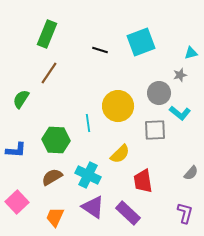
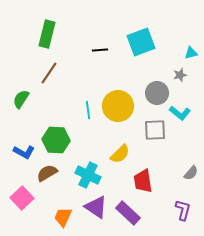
green rectangle: rotated 8 degrees counterclockwise
black line: rotated 21 degrees counterclockwise
gray circle: moved 2 px left
cyan line: moved 13 px up
blue L-shape: moved 8 px right, 2 px down; rotated 25 degrees clockwise
brown semicircle: moved 5 px left, 4 px up
pink square: moved 5 px right, 4 px up
purple triangle: moved 3 px right
purple L-shape: moved 2 px left, 3 px up
orange trapezoid: moved 8 px right
